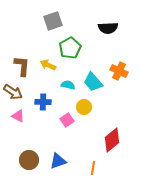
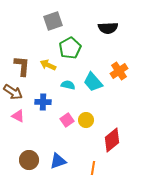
orange cross: rotated 30 degrees clockwise
yellow circle: moved 2 px right, 13 px down
